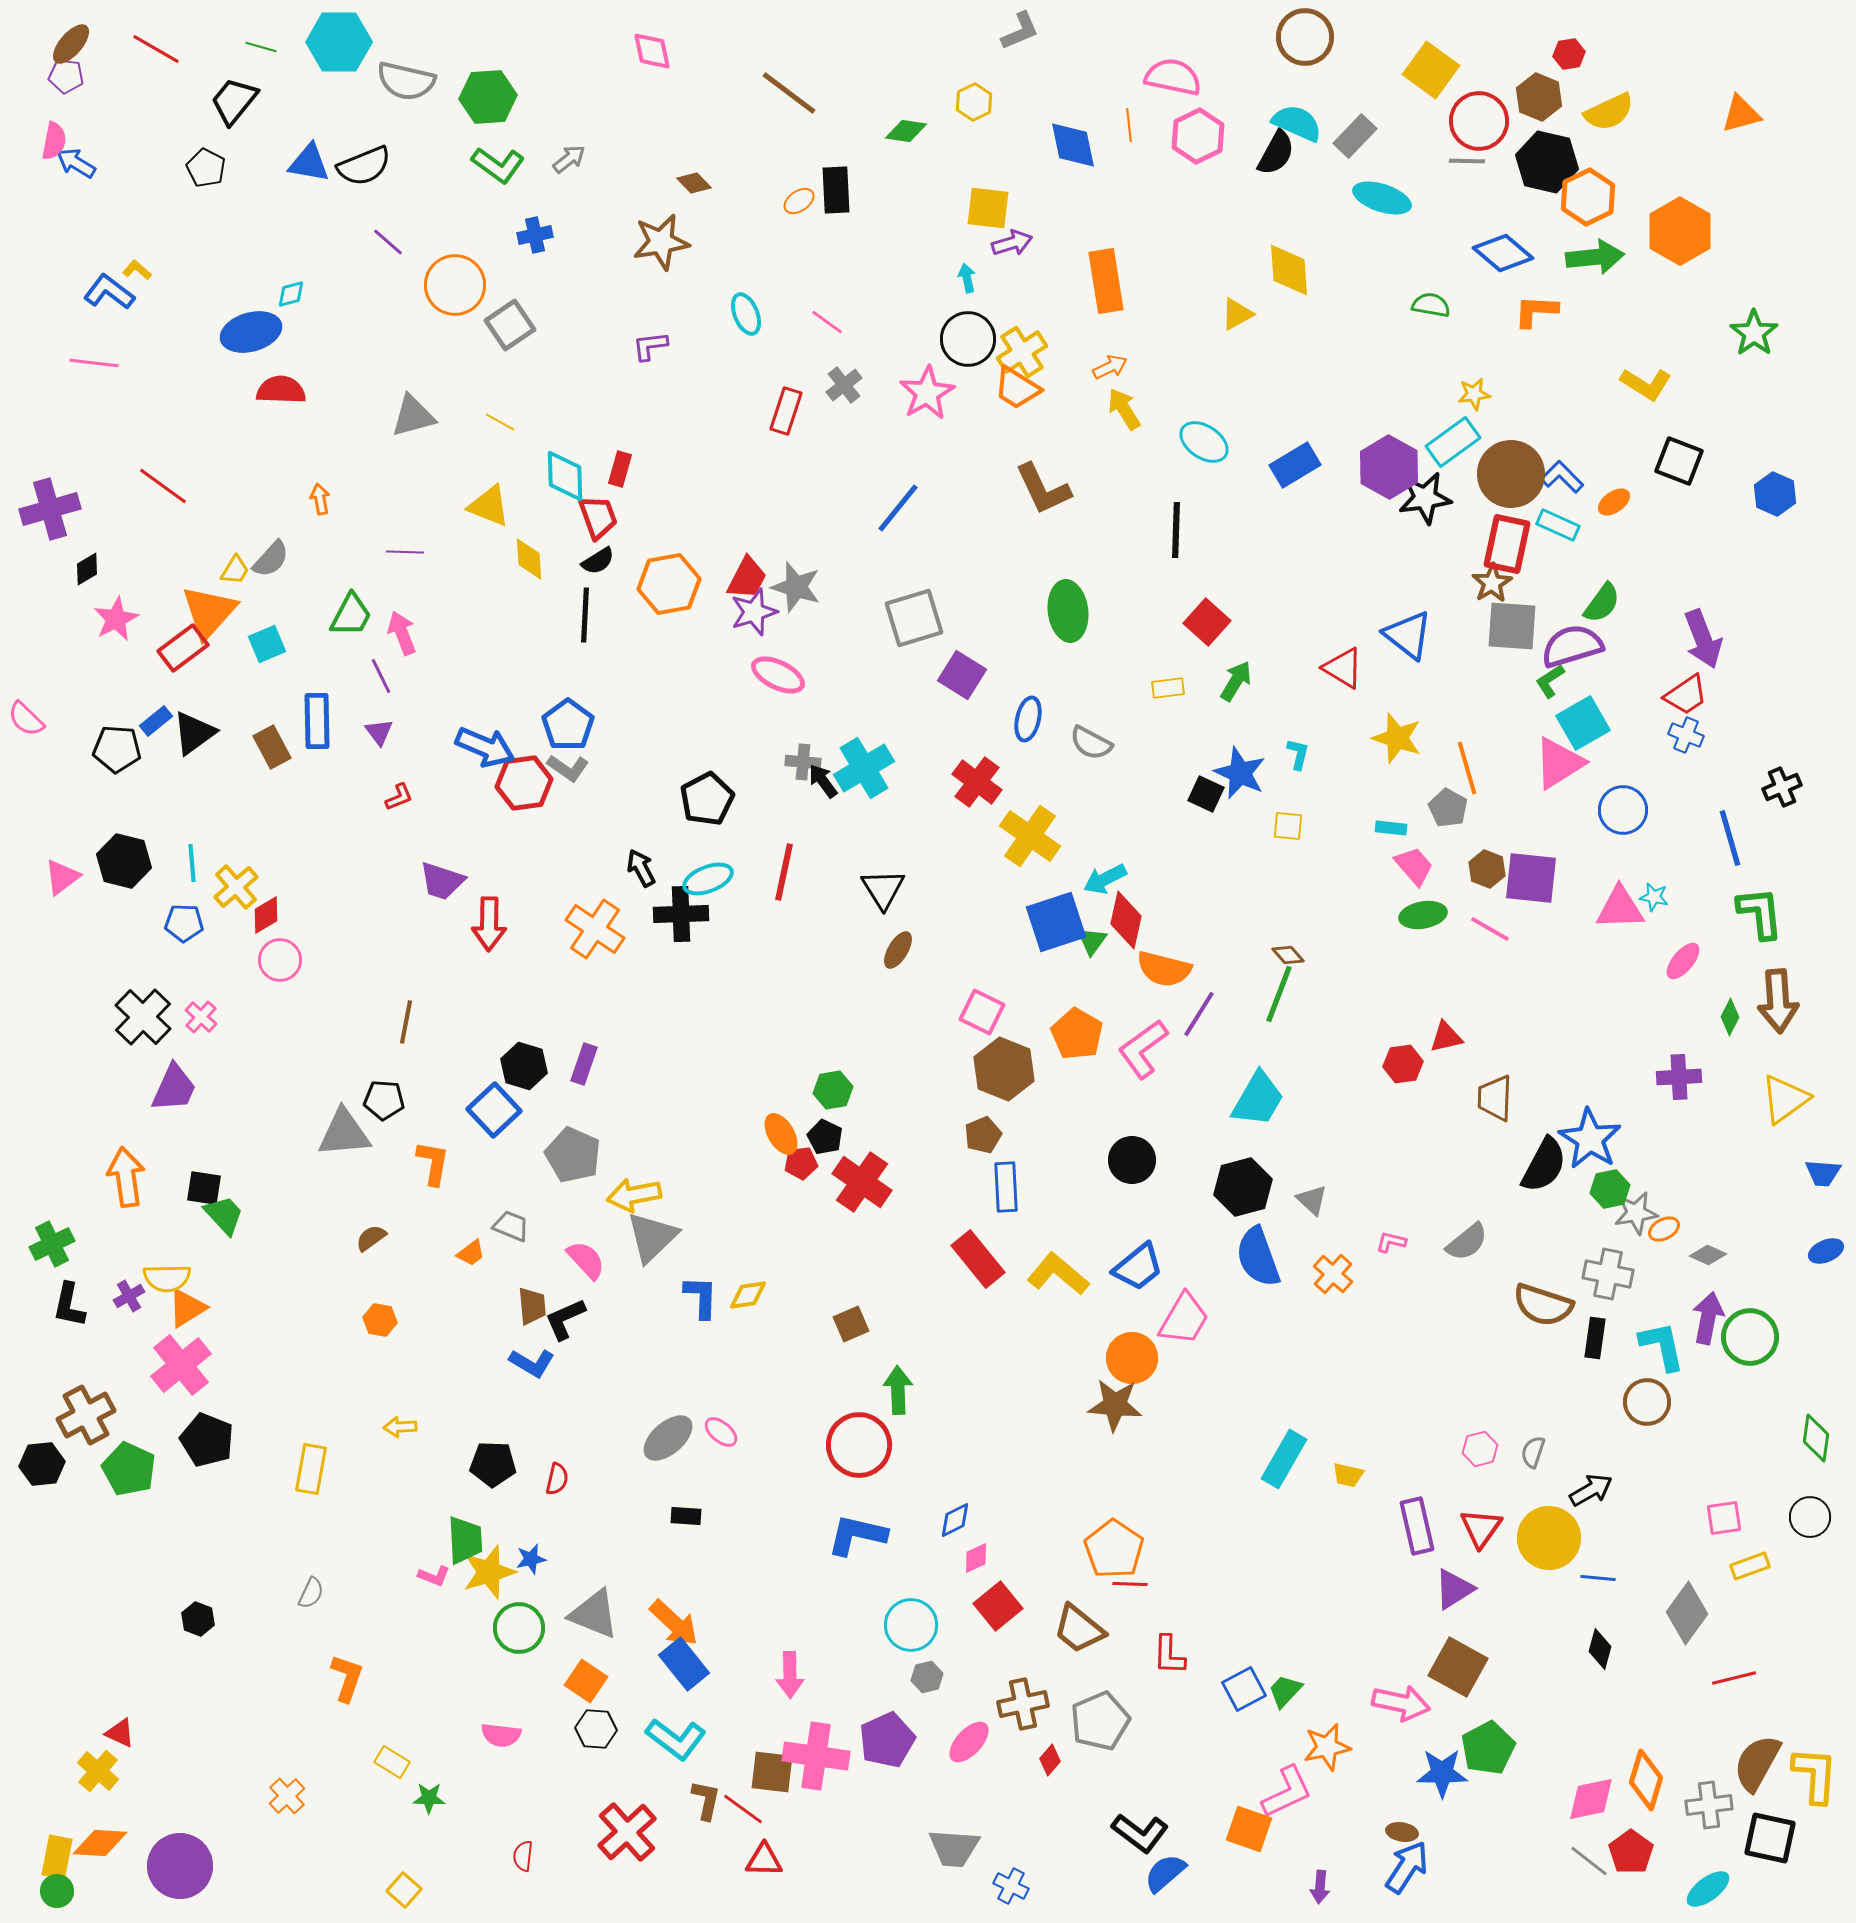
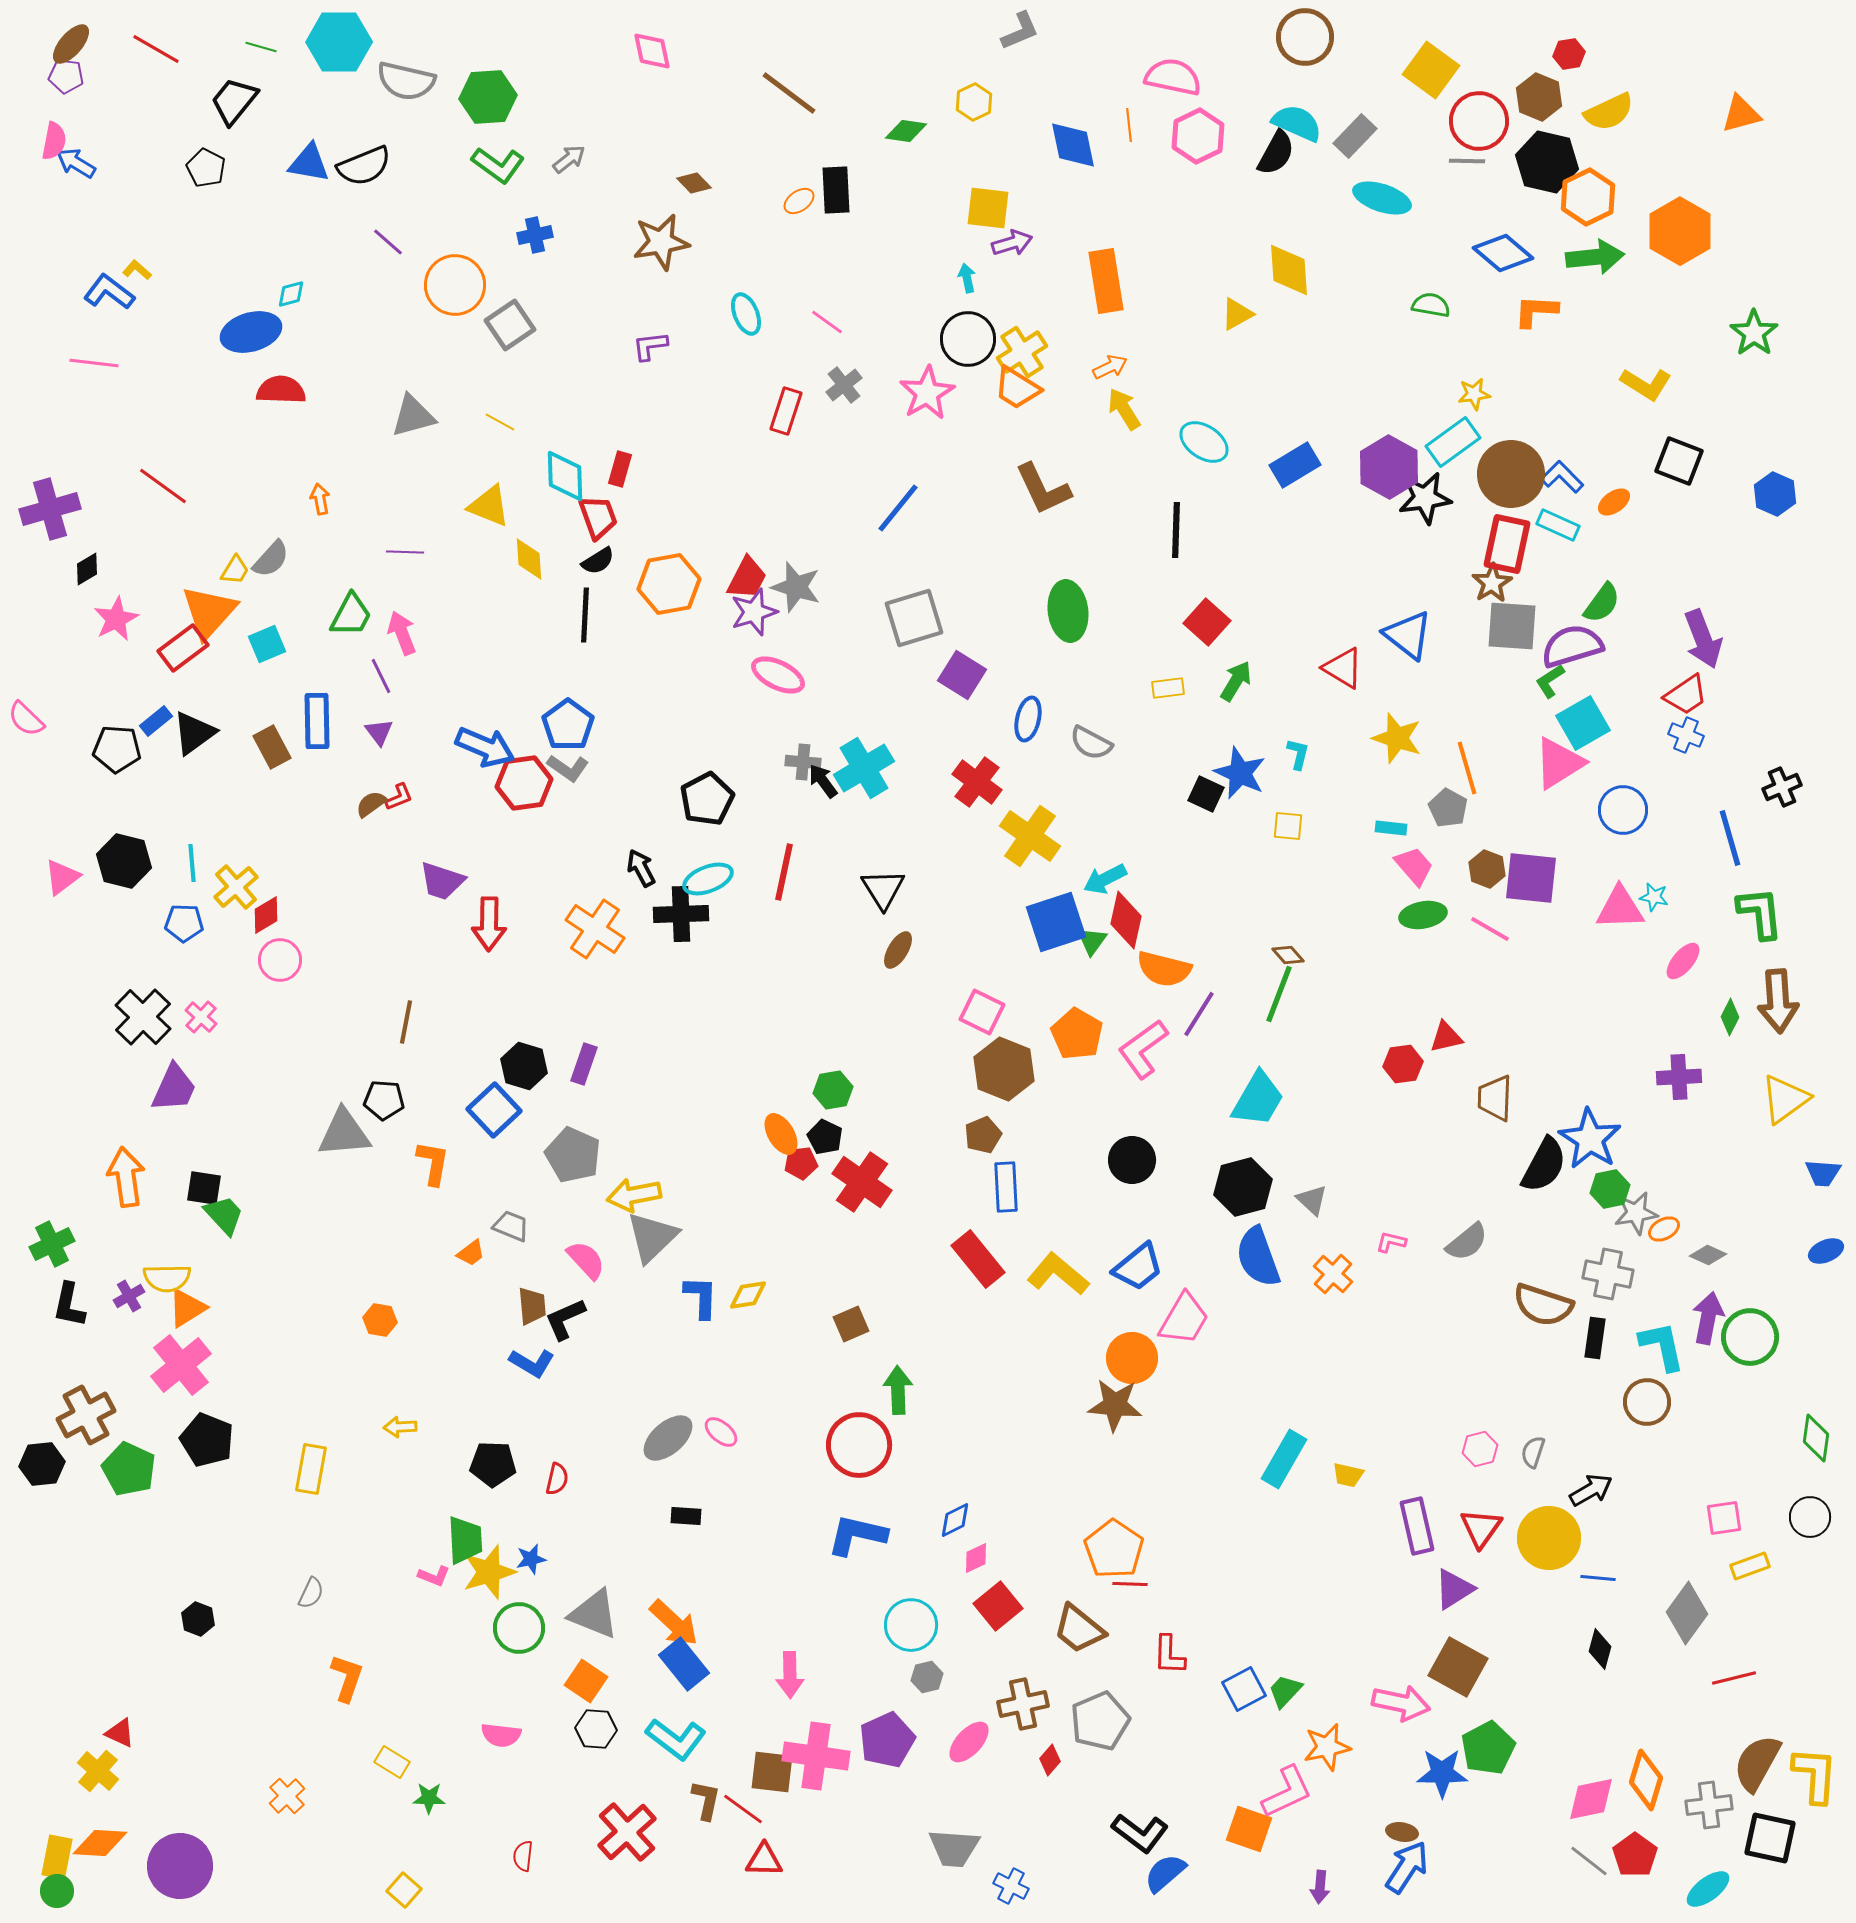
brown semicircle at (371, 1238): moved 434 px up
red pentagon at (1631, 1852): moved 4 px right, 3 px down
